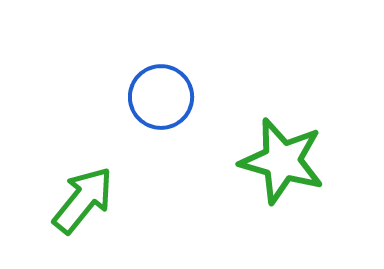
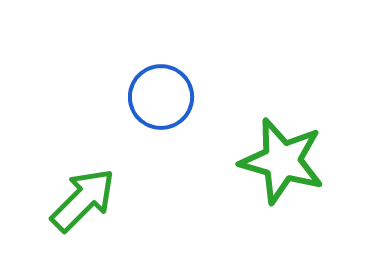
green arrow: rotated 6 degrees clockwise
